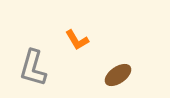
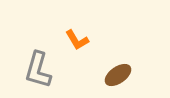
gray L-shape: moved 5 px right, 2 px down
